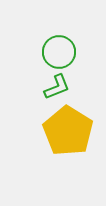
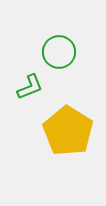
green L-shape: moved 27 px left
